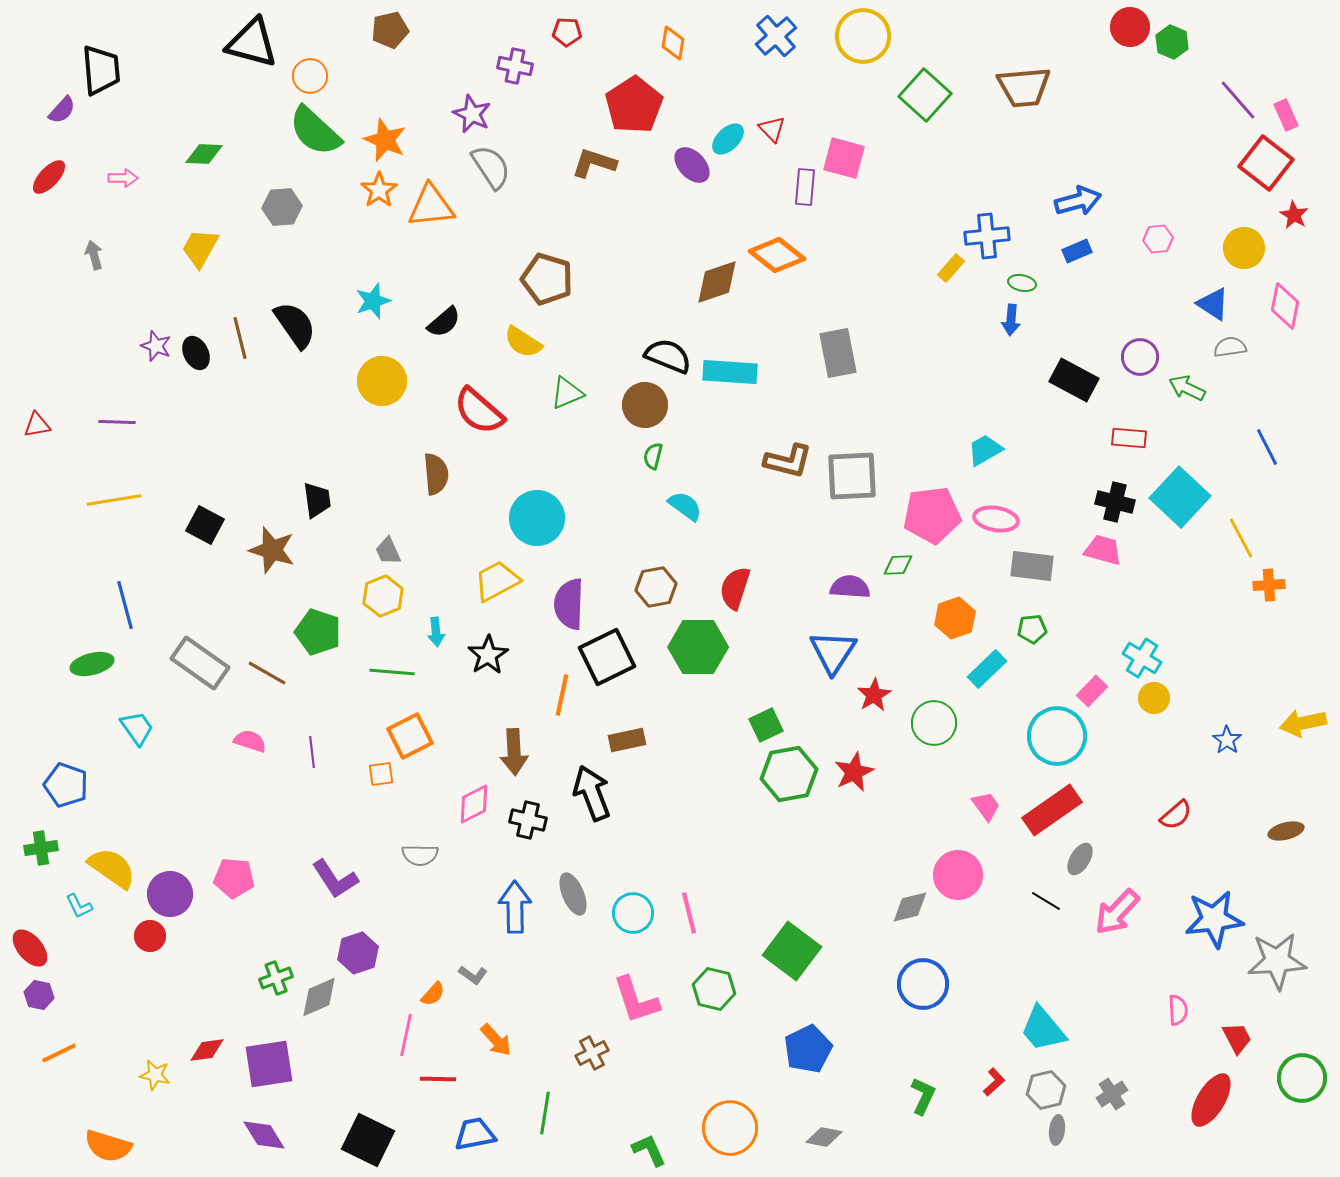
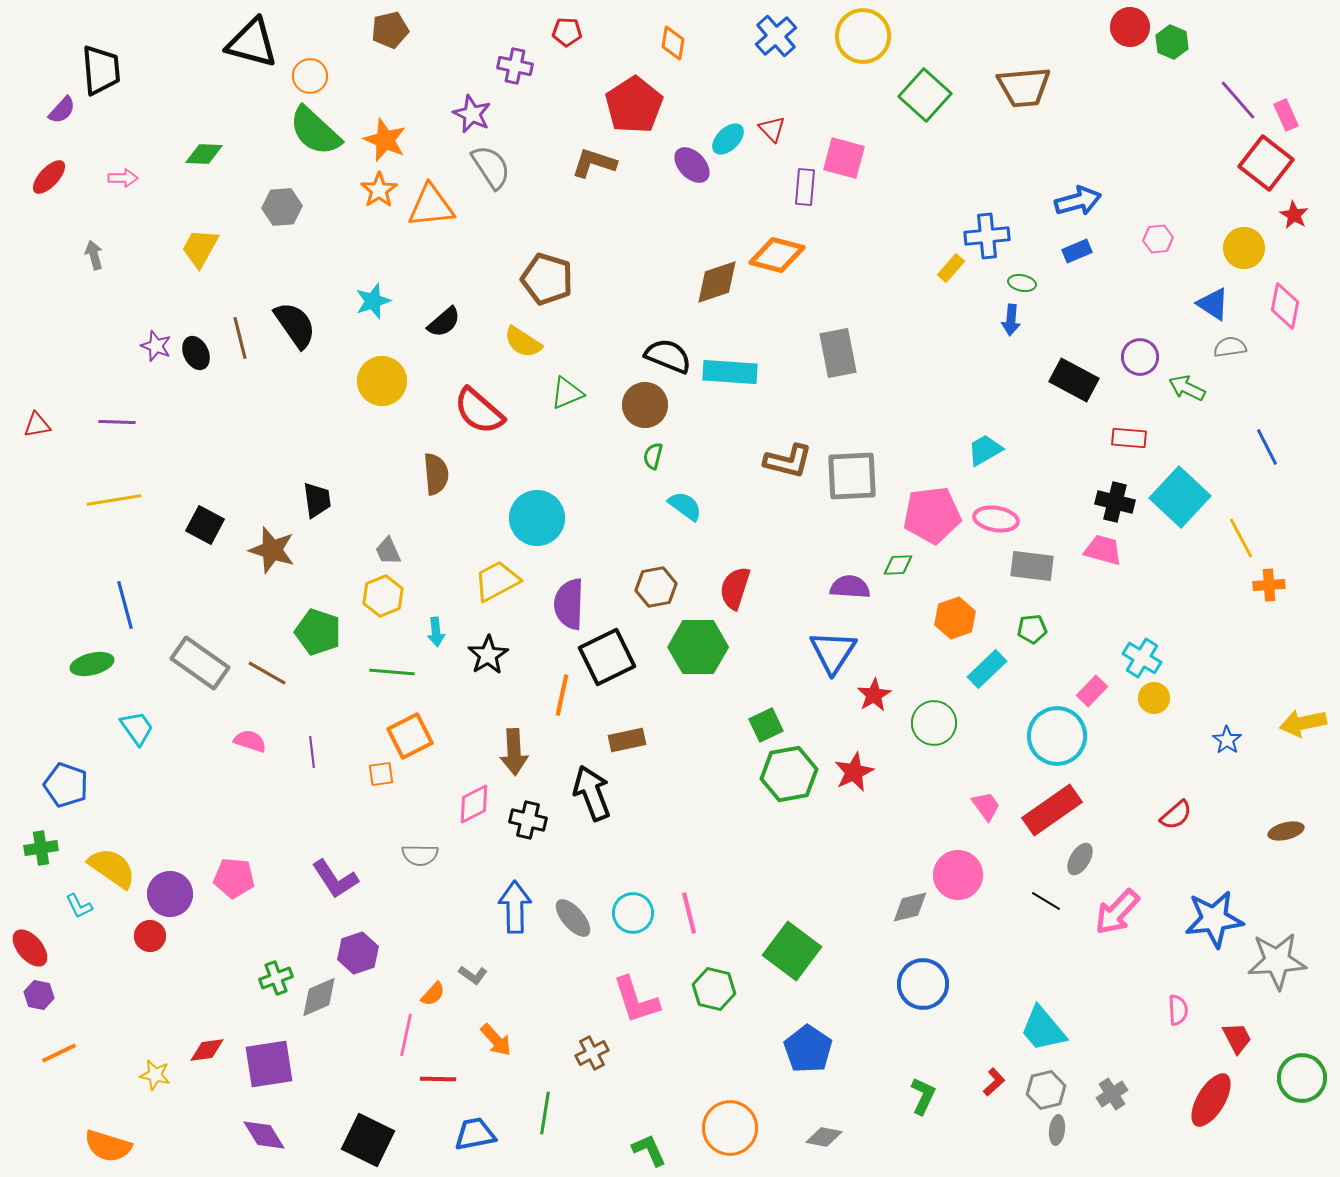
orange diamond at (777, 255): rotated 24 degrees counterclockwise
gray ellipse at (573, 894): moved 24 px down; rotated 18 degrees counterclockwise
blue pentagon at (808, 1049): rotated 12 degrees counterclockwise
